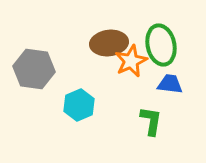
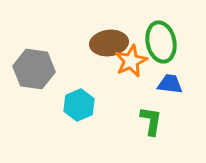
green ellipse: moved 3 px up
